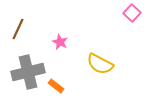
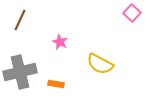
brown line: moved 2 px right, 9 px up
gray cross: moved 8 px left
orange rectangle: moved 2 px up; rotated 28 degrees counterclockwise
